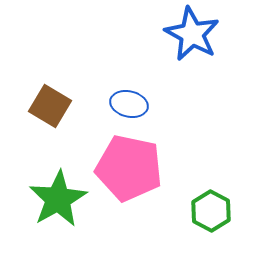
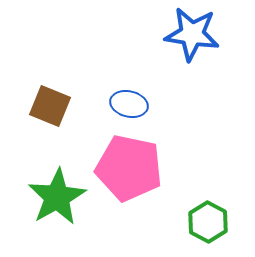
blue star: rotated 20 degrees counterclockwise
brown square: rotated 9 degrees counterclockwise
green star: moved 1 px left, 2 px up
green hexagon: moved 3 px left, 11 px down
